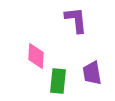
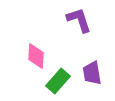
purple L-shape: moved 3 px right; rotated 12 degrees counterclockwise
green rectangle: rotated 35 degrees clockwise
